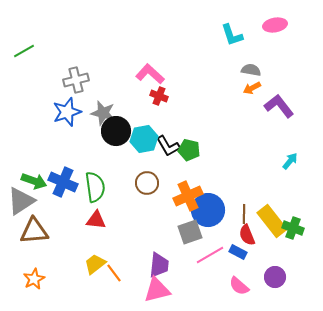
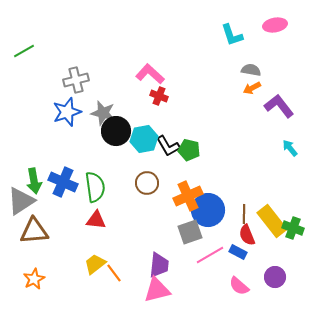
cyan arrow: moved 13 px up; rotated 78 degrees counterclockwise
green arrow: rotated 60 degrees clockwise
